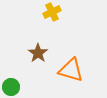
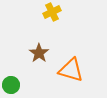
brown star: moved 1 px right
green circle: moved 2 px up
